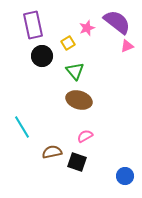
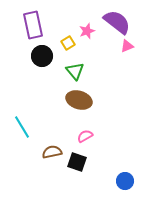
pink star: moved 3 px down
blue circle: moved 5 px down
